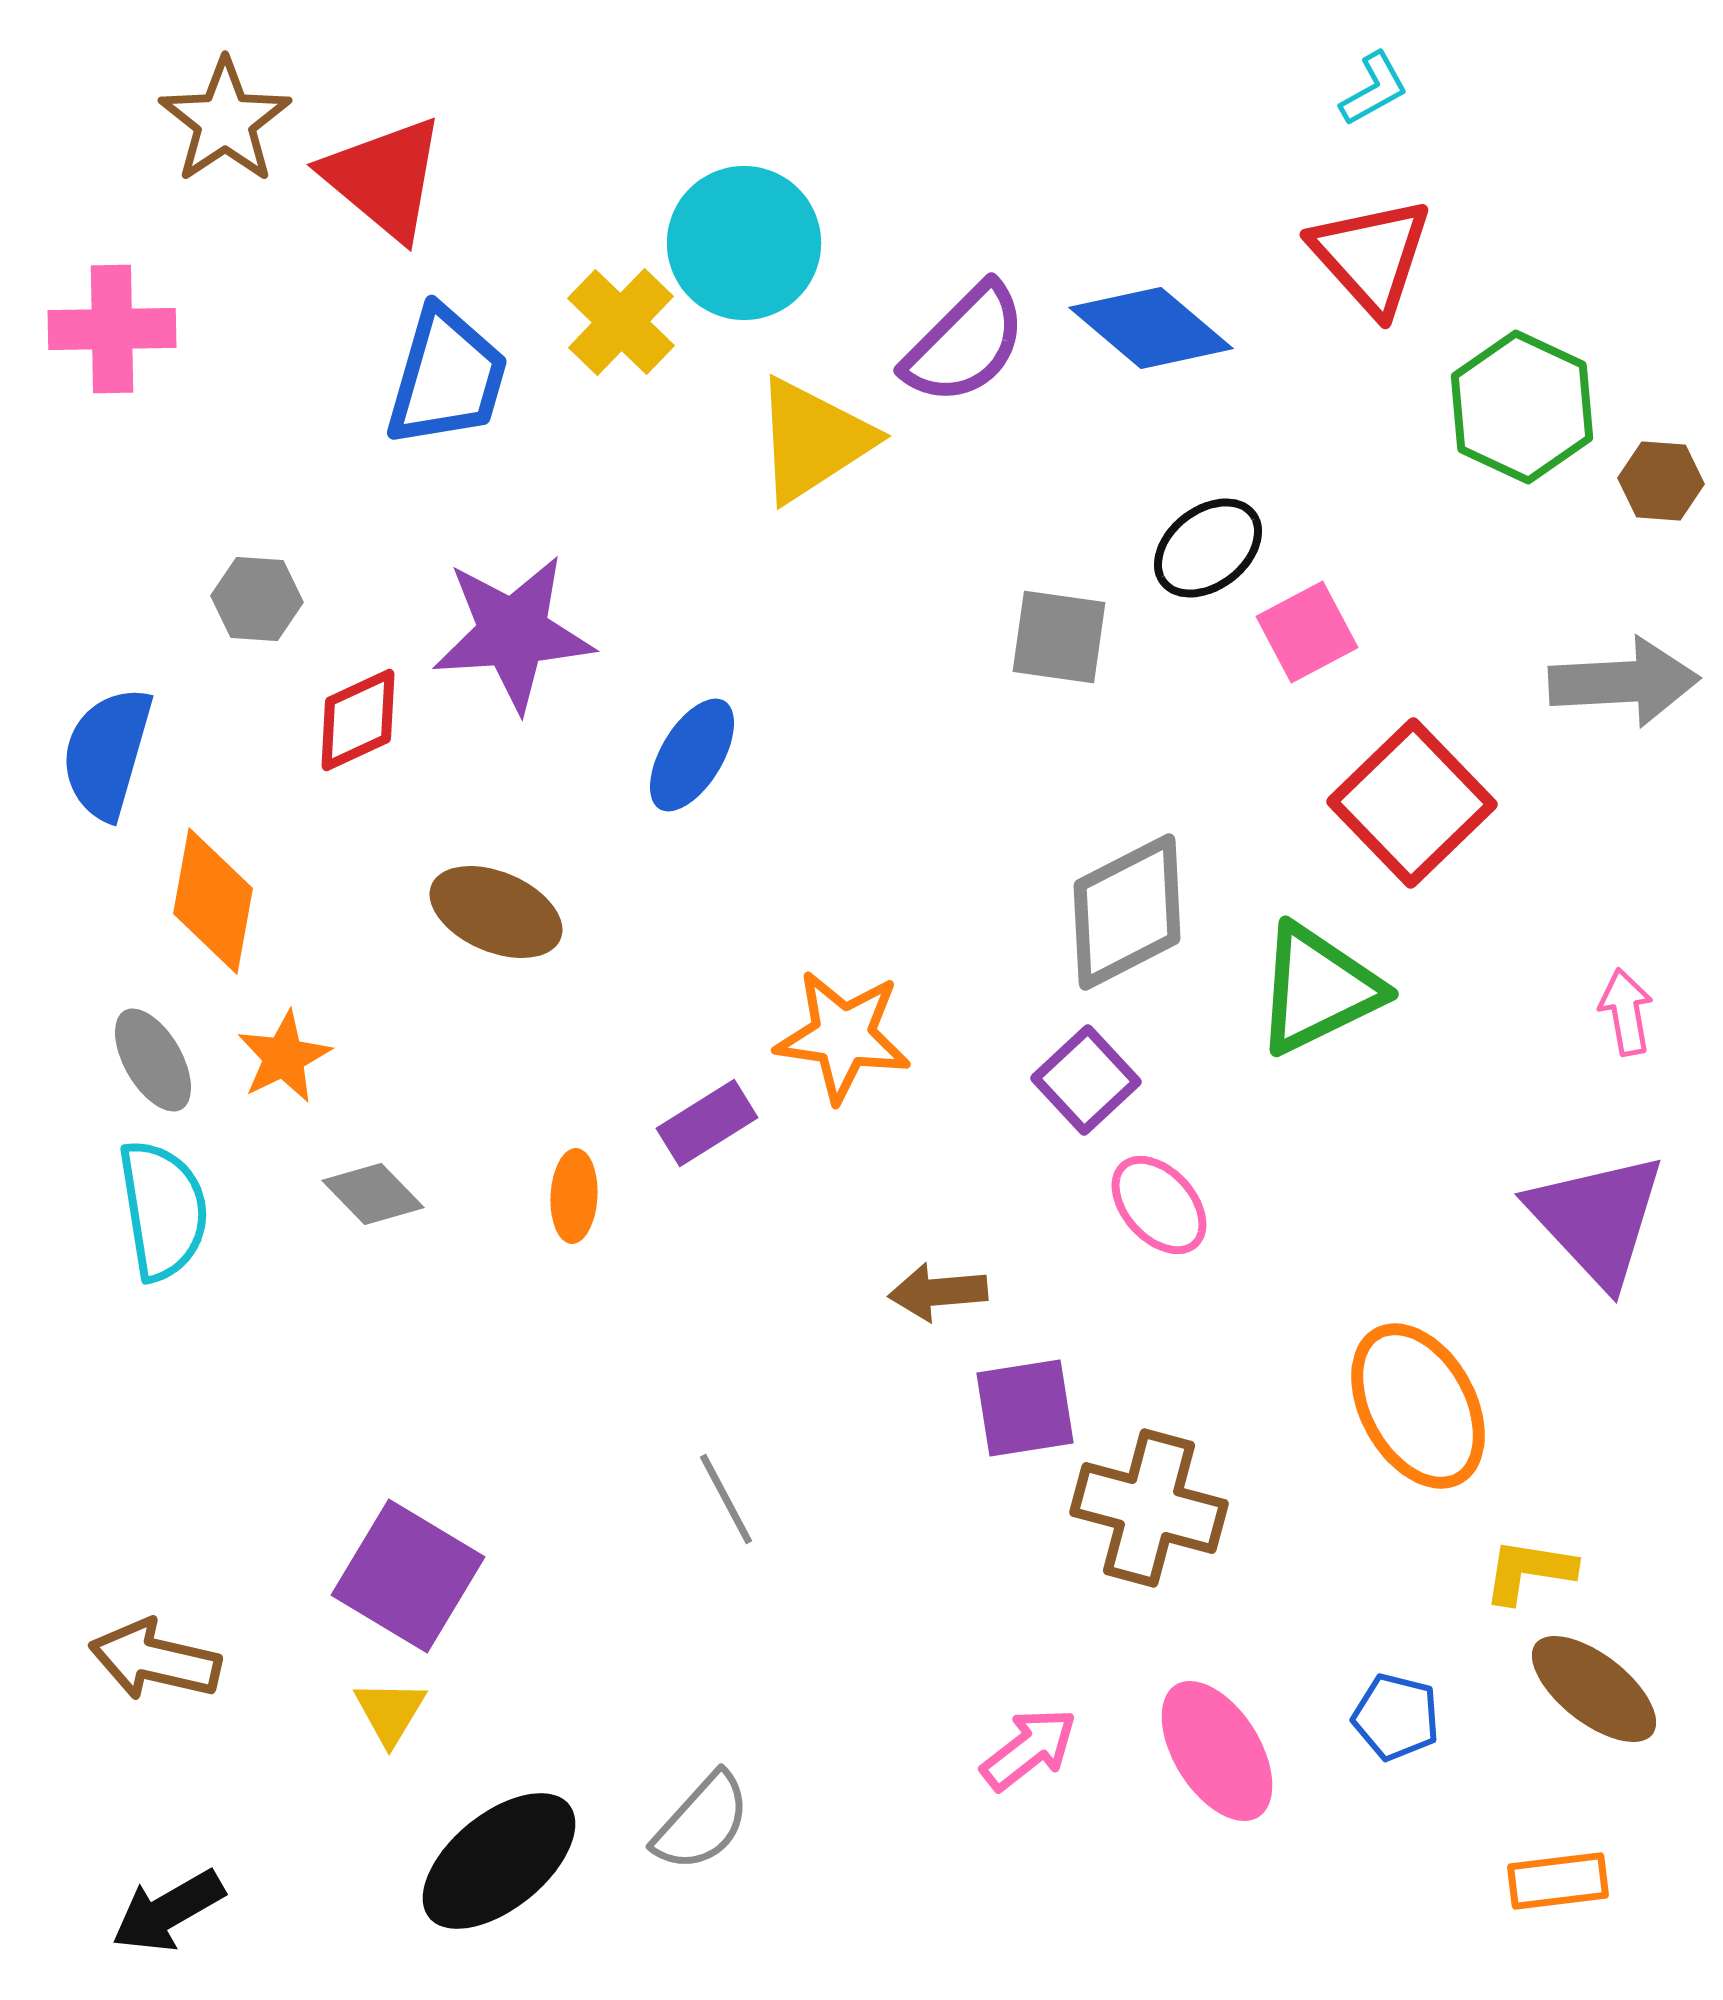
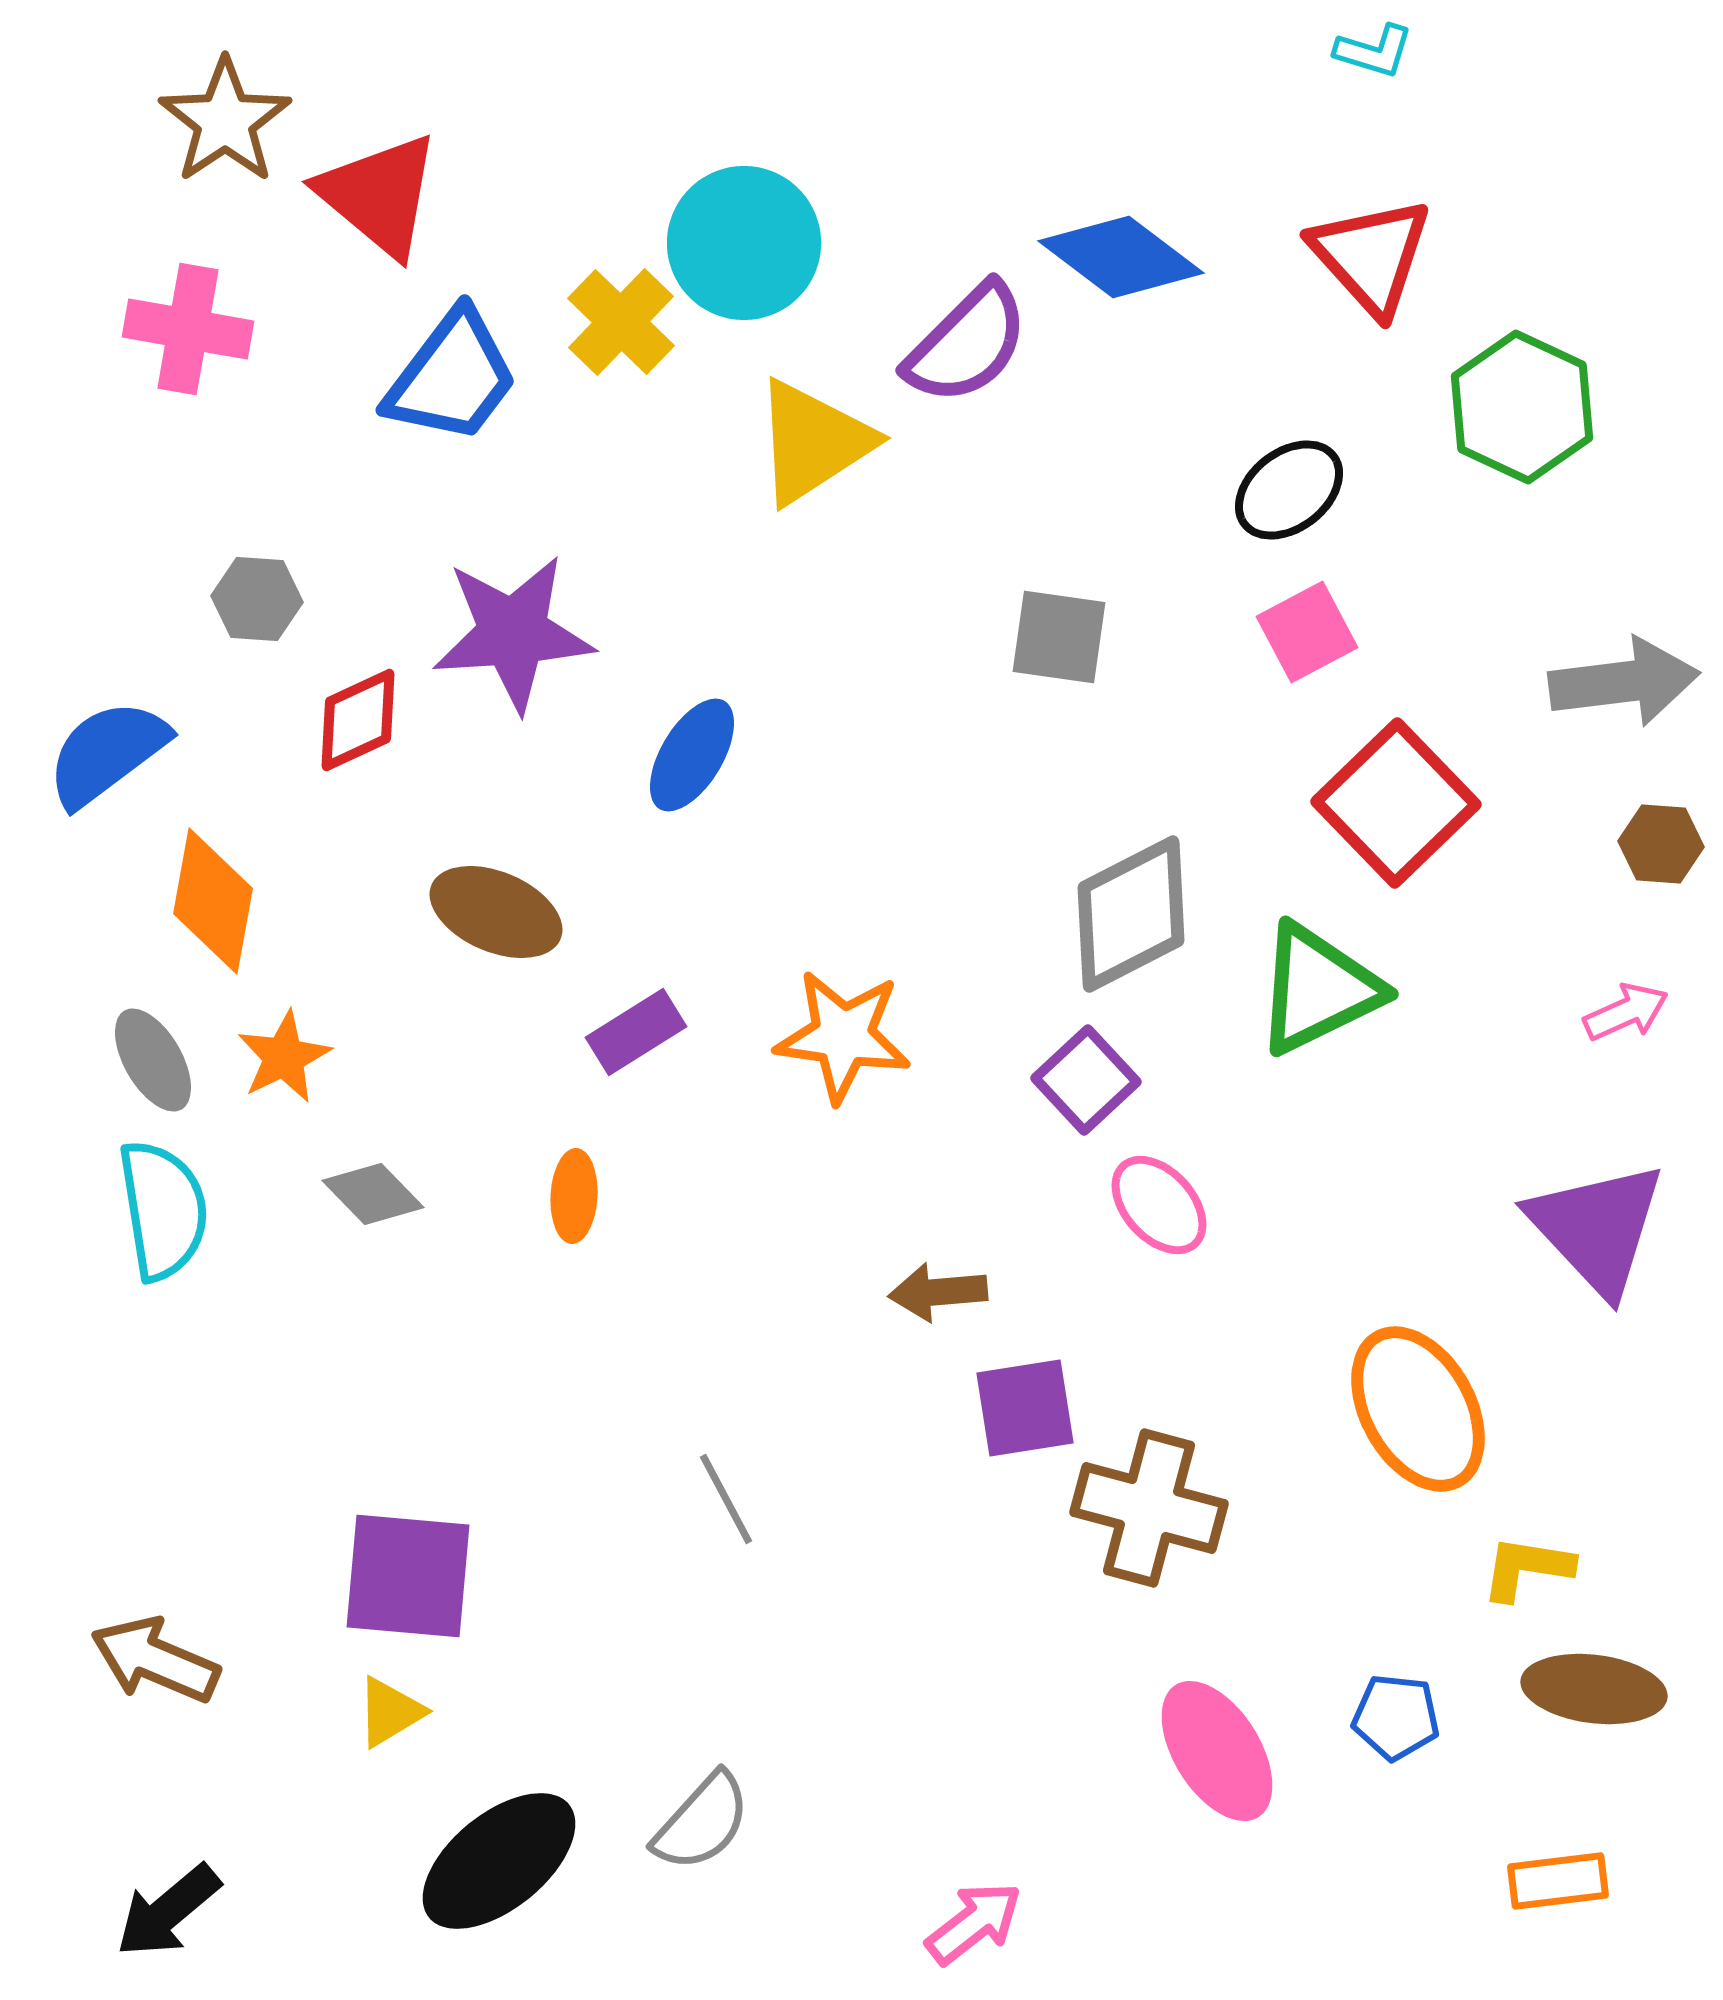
cyan L-shape at (1374, 89): moved 38 px up; rotated 46 degrees clockwise
red triangle at (384, 178): moved 5 px left, 17 px down
blue diamond at (1151, 328): moved 30 px left, 71 px up; rotated 3 degrees counterclockwise
pink cross at (112, 329): moved 76 px right; rotated 11 degrees clockwise
purple semicircle at (965, 344): moved 2 px right
blue trapezoid at (447, 377): moved 5 px right; rotated 21 degrees clockwise
yellow triangle at (813, 440): moved 2 px down
brown hexagon at (1661, 481): moved 363 px down
black ellipse at (1208, 548): moved 81 px right, 58 px up
gray arrow at (1624, 682): rotated 4 degrees counterclockwise
blue semicircle at (107, 753): rotated 37 degrees clockwise
red square at (1412, 803): moved 16 px left
gray diamond at (1127, 912): moved 4 px right, 2 px down
pink arrow at (1626, 1012): rotated 76 degrees clockwise
purple rectangle at (707, 1123): moved 71 px left, 91 px up
purple triangle at (1597, 1219): moved 9 px down
orange ellipse at (1418, 1406): moved 3 px down
yellow L-shape at (1529, 1571): moved 2 px left, 3 px up
purple square at (408, 1576): rotated 26 degrees counterclockwise
brown arrow at (155, 1660): rotated 10 degrees clockwise
brown ellipse at (1594, 1689): rotated 31 degrees counterclockwise
yellow triangle at (390, 1712): rotated 28 degrees clockwise
blue pentagon at (1396, 1717): rotated 8 degrees counterclockwise
pink arrow at (1029, 1749): moved 55 px left, 174 px down
black arrow at (168, 1911): rotated 10 degrees counterclockwise
